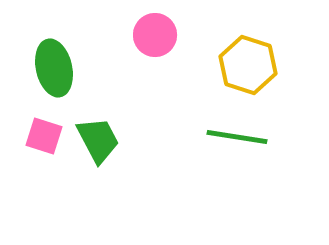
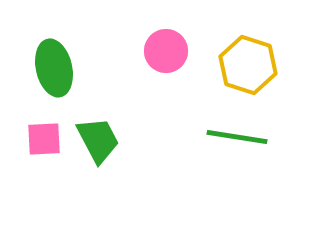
pink circle: moved 11 px right, 16 px down
pink square: moved 3 px down; rotated 21 degrees counterclockwise
